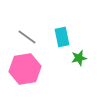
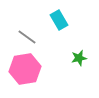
cyan rectangle: moved 3 px left, 17 px up; rotated 18 degrees counterclockwise
